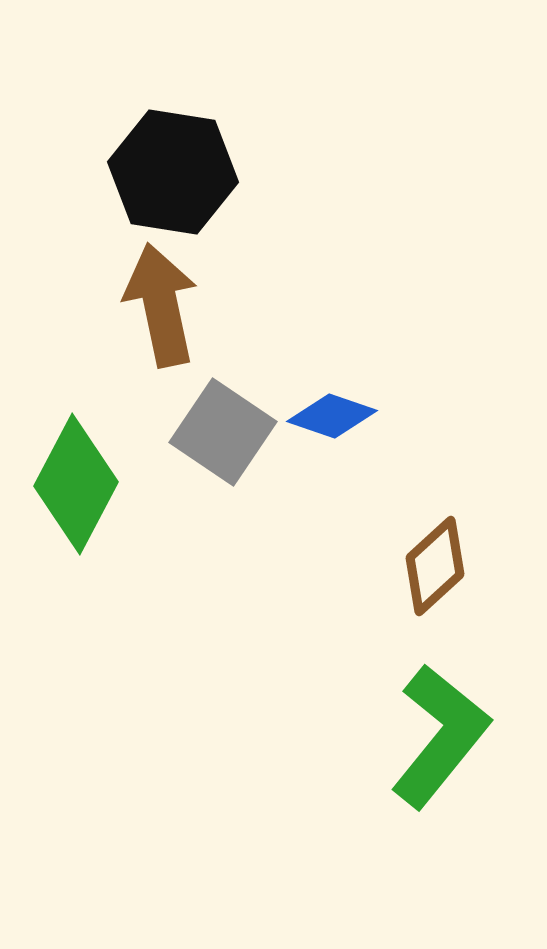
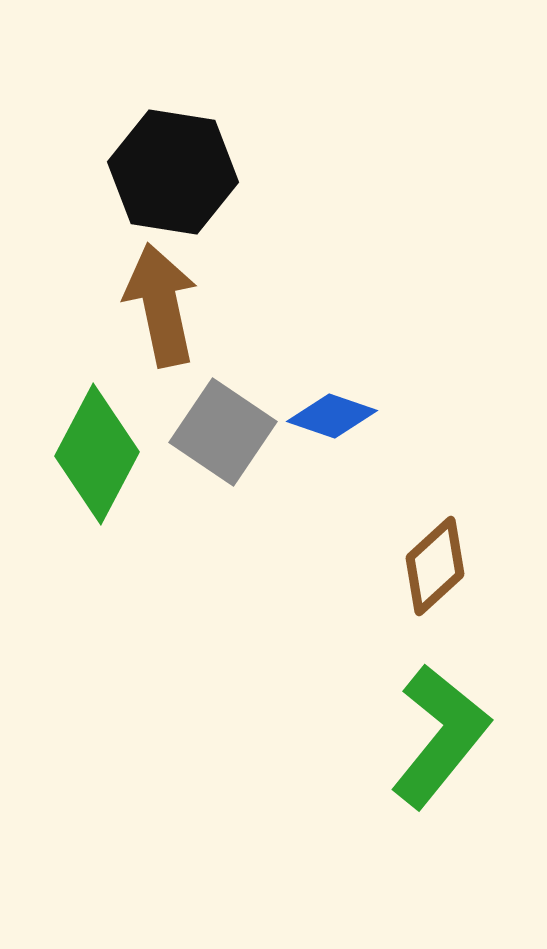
green diamond: moved 21 px right, 30 px up
